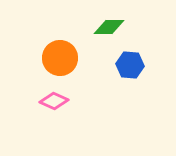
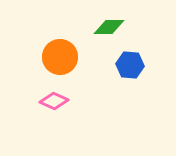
orange circle: moved 1 px up
